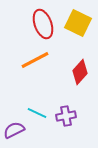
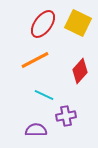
red ellipse: rotated 56 degrees clockwise
red diamond: moved 1 px up
cyan line: moved 7 px right, 18 px up
purple semicircle: moved 22 px right; rotated 25 degrees clockwise
